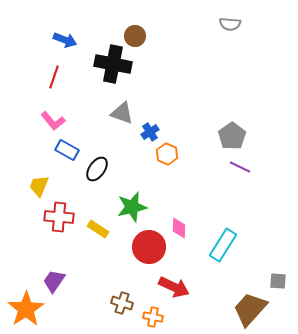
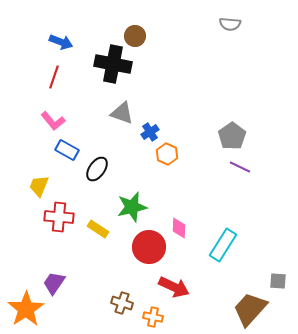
blue arrow: moved 4 px left, 2 px down
purple trapezoid: moved 2 px down
